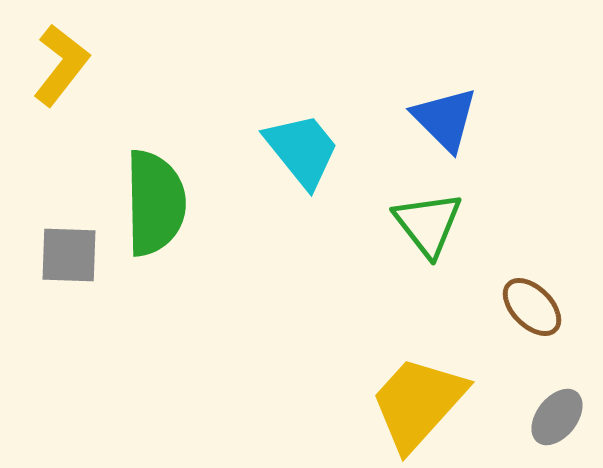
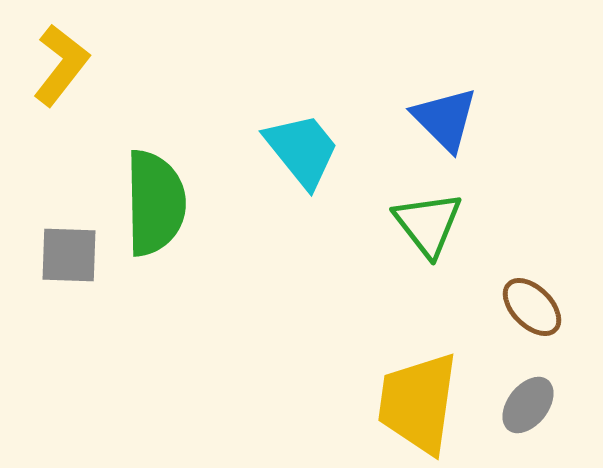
yellow trapezoid: rotated 34 degrees counterclockwise
gray ellipse: moved 29 px left, 12 px up
